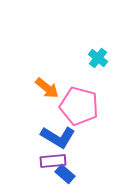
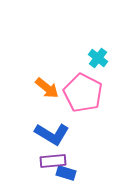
pink pentagon: moved 4 px right, 13 px up; rotated 12 degrees clockwise
blue L-shape: moved 6 px left, 3 px up
blue rectangle: moved 1 px right, 1 px up; rotated 24 degrees counterclockwise
